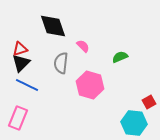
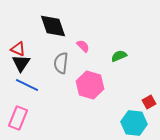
red triangle: moved 2 px left; rotated 42 degrees clockwise
green semicircle: moved 1 px left, 1 px up
black triangle: rotated 12 degrees counterclockwise
